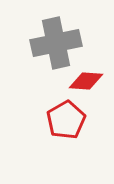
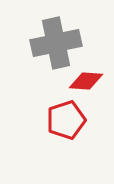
red pentagon: rotated 12 degrees clockwise
